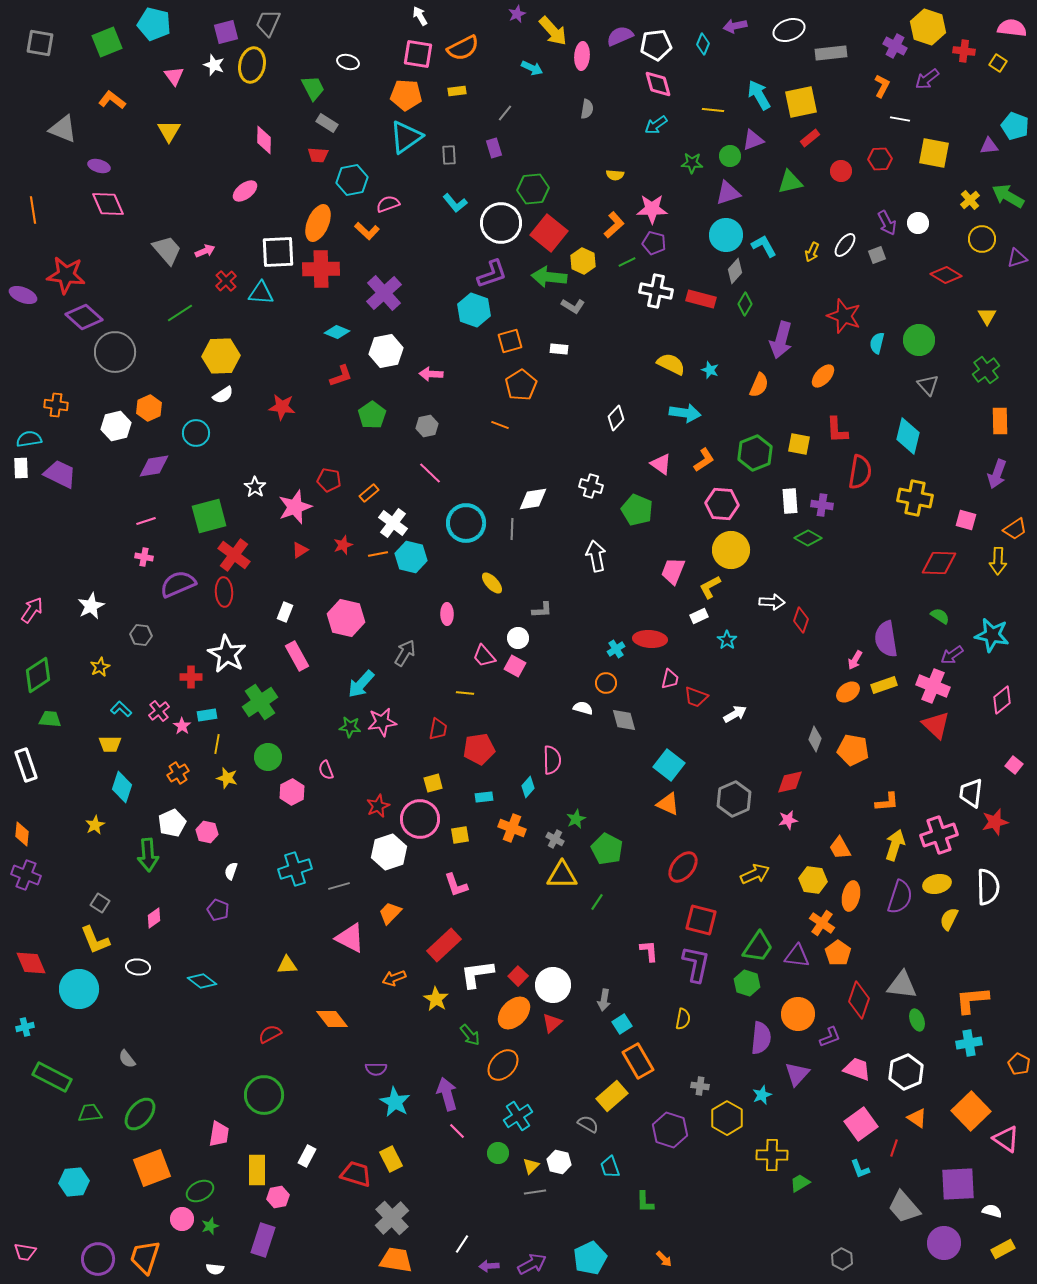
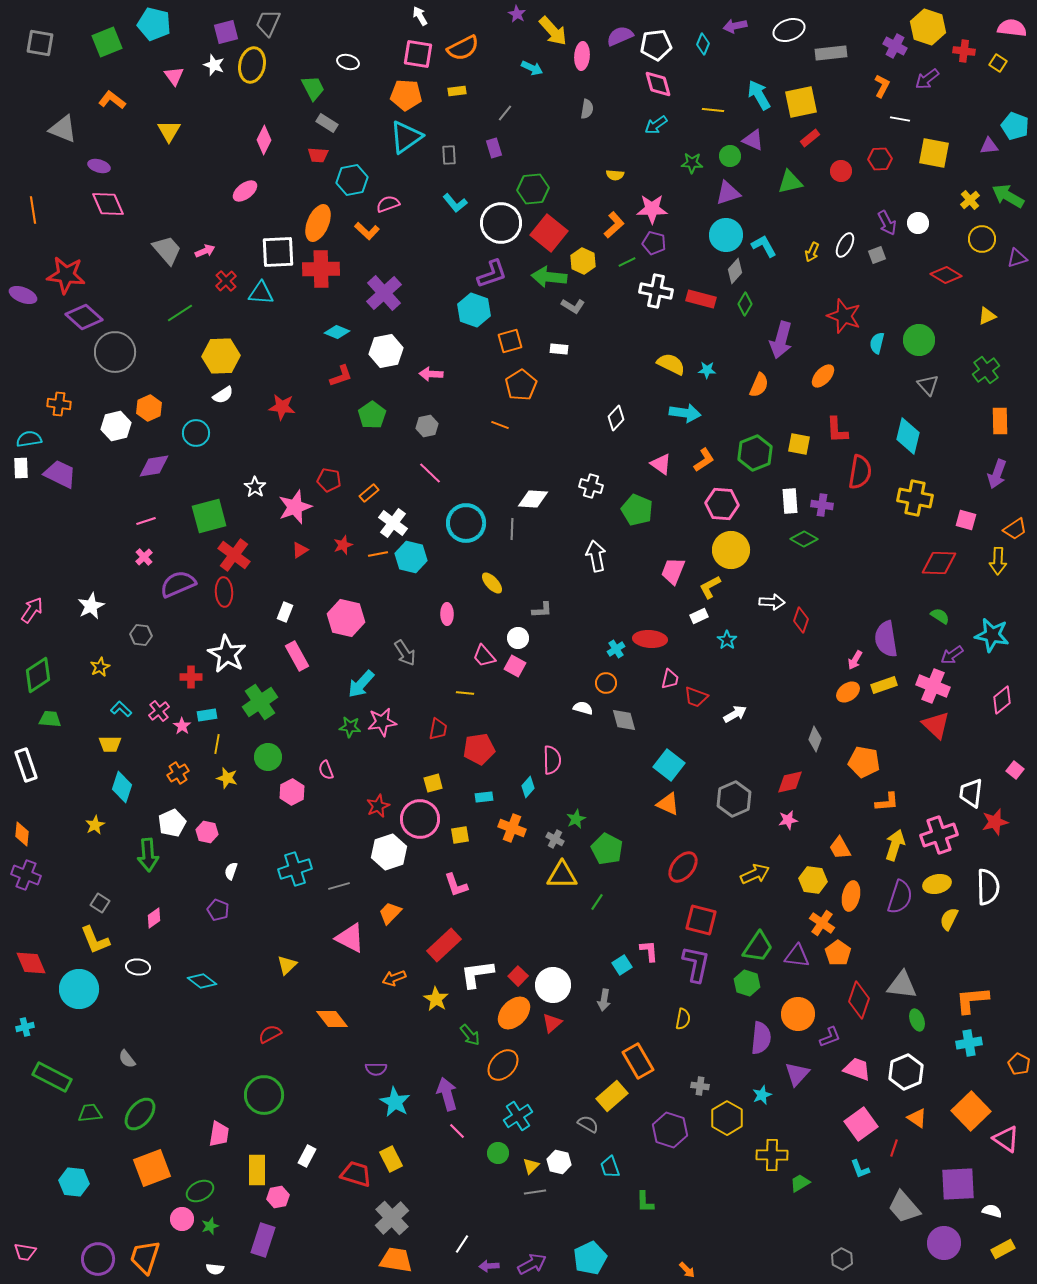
purple star at (517, 14): rotated 18 degrees counterclockwise
pink diamond at (264, 140): rotated 24 degrees clockwise
purple triangle at (753, 140): rotated 45 degrees clockwise
white ellipse at (845, 245): rotated 10 degrees counterclockwise
yellow triangle at (987, 316): rotated 36 degrees clockwise
cyan star at (710, 370): moved 3 px left; rotated 18 degrees counterclockwise
orange cross at (56, 405): moved 3 px right, 1 px up
white diamond at (533, 499): rotated 12 degrees clockwise
green diamond at (808, 538): moved 4 px left, 1 px down
pink cross at (144, 557): rotated 36 degrees clockwise
gray arrow at (405, 653): rotated 116 degrees clockwise
orange pentagon at (853, 750): moved 11 px right, 12 px down
pink square at (1014, 765): moved 1 px right, 5 px down
yellow triangle at (287, 965): rotated 40 degrees counterclockwise
cyan square at (622, 1024): moved 59 px up
cyan hexagon at (74, 1182): rotated 12 degrees clockwise
orange arrow at (664, 1259): moved 23 px right, 11 px down
